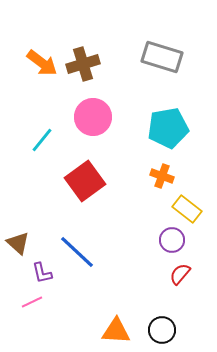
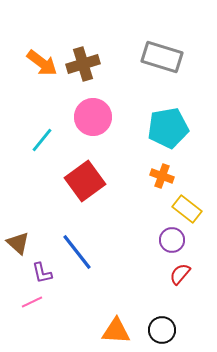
blue line: rotated 9 degrees clockwise
